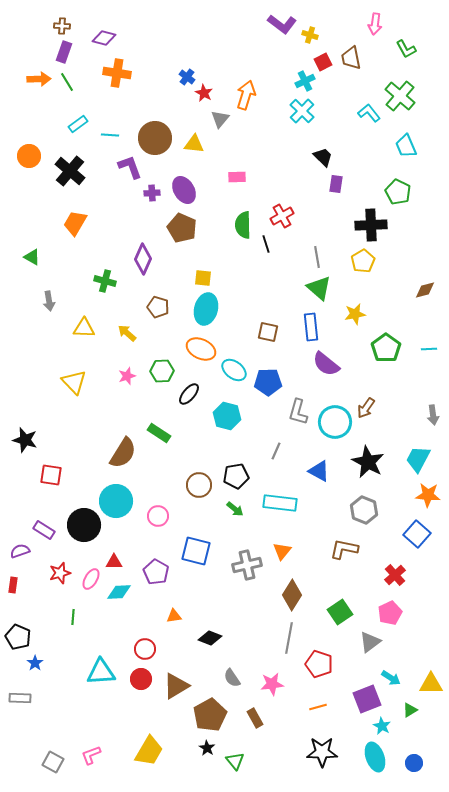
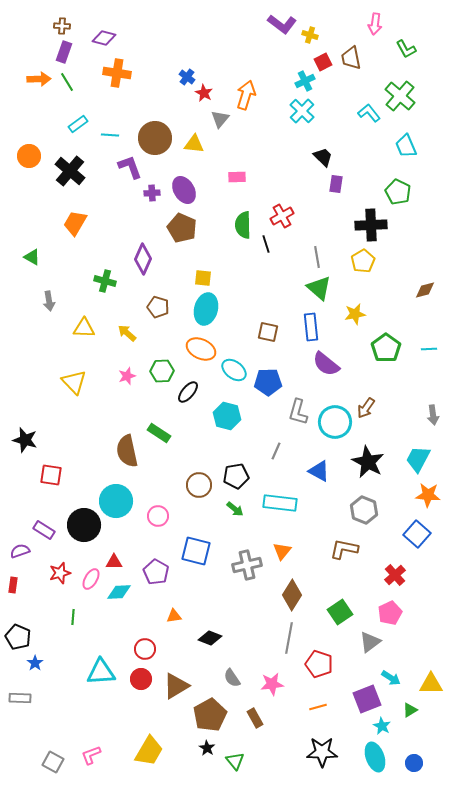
black ellipse at (189, 394): moved 1 px left, 2 px up
brown semicircle at (123, 453): moved 4 px right, 2 px up; rotated 136 degrees clockwise
